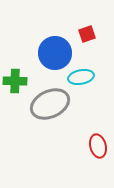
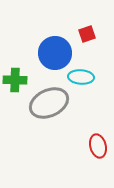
cyan ellipse: rotated 15 degrees clockwise
green cross: moved 1 px up
gray ellipse: moved 1 px left, 1 px up
